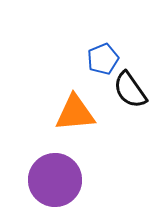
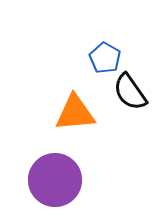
blue pentagon: moved 2 px right, 1 px up; rotated 20 degrees counterclockwise
black semicircle: moved 2 px down
